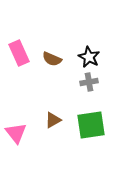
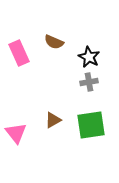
brown semicircle: moved 2 px right, 17 px up
